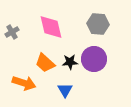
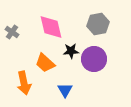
gray hexagon: rotated 15 degrees counterclockwise
gray cross: rotated 24 degrees counterclockwise
black star: moved 1 px right, 11 px up
orange arrow: rotated 60 degrees clockwise
